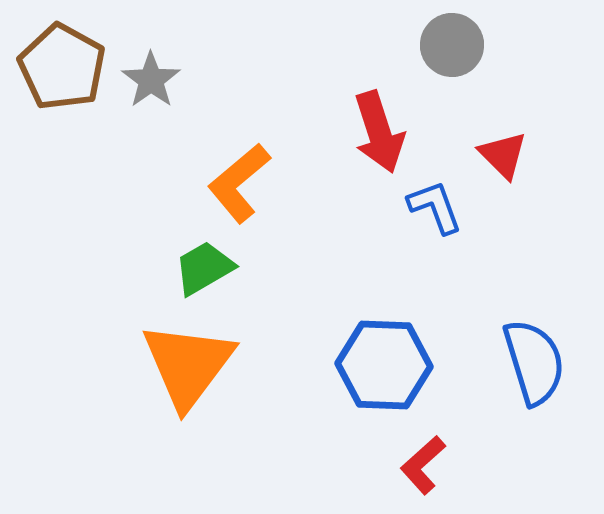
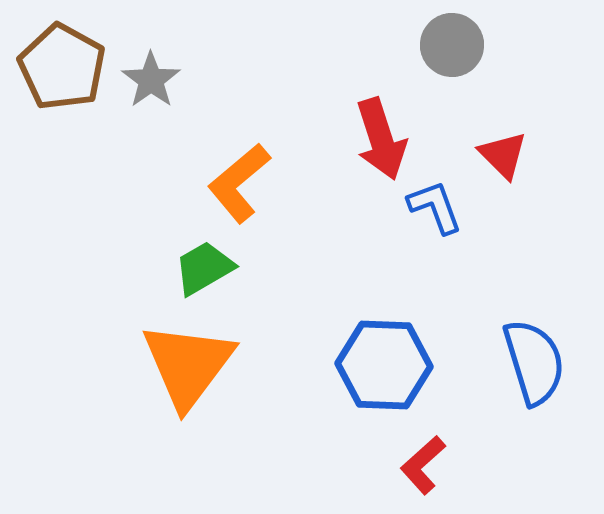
red arrow: moved 2 px right, 7 px down
